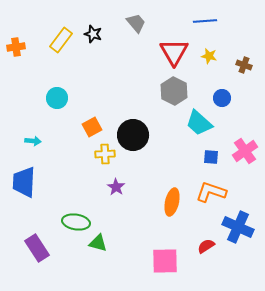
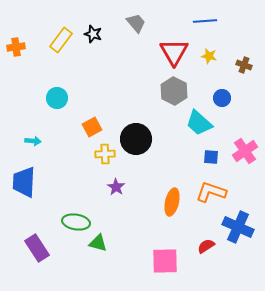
black circle: moved 3 px right, 4 px down
